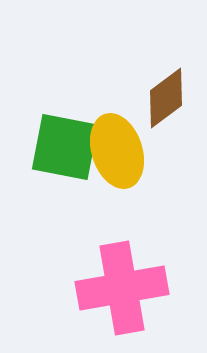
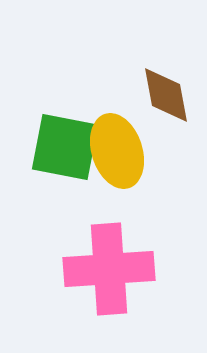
brown diamond: moved 3 px up; rotated 64 degrees counterclockwise
pink cross: moved 13 px left, 19 px up; rotated 6 degrees clockwise
